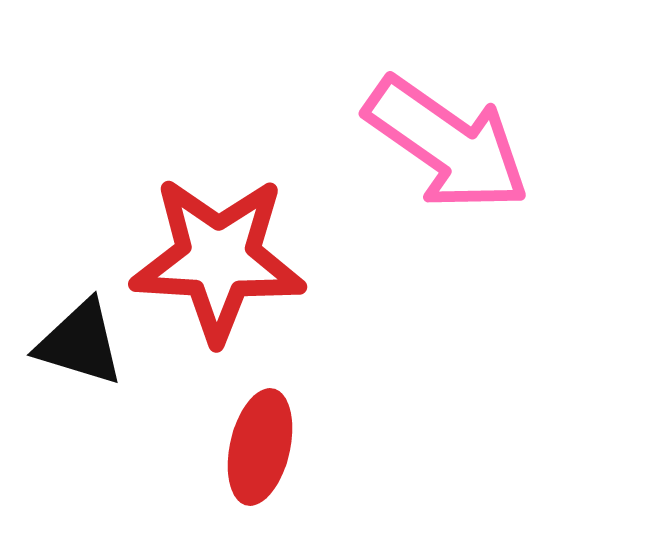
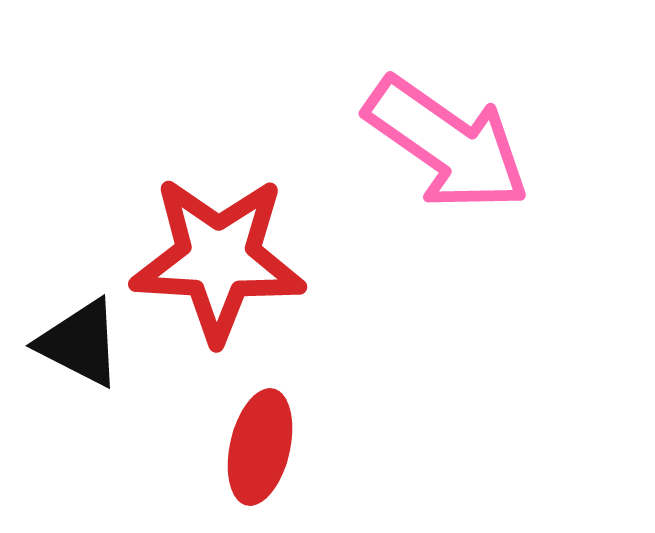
black triangle: rotated 10 degrees clockwise
